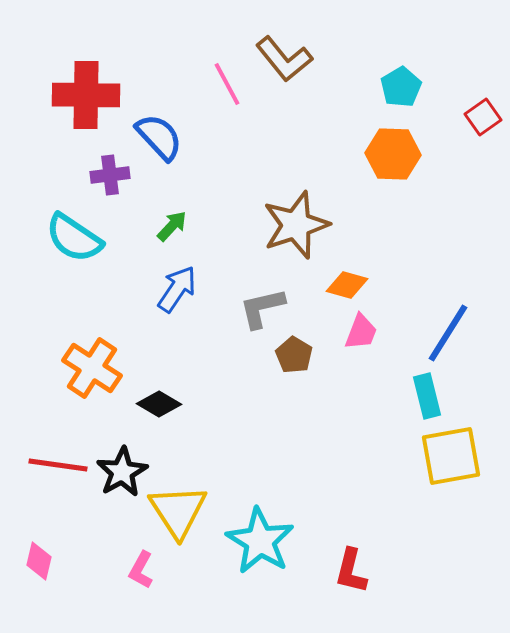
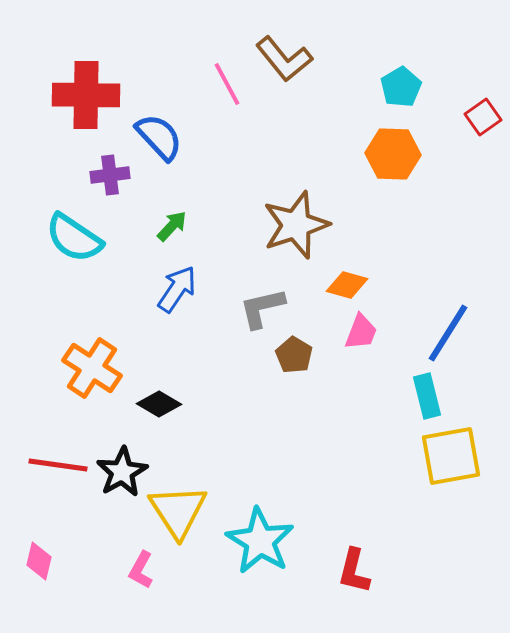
red L-shape: moved 3 px right
